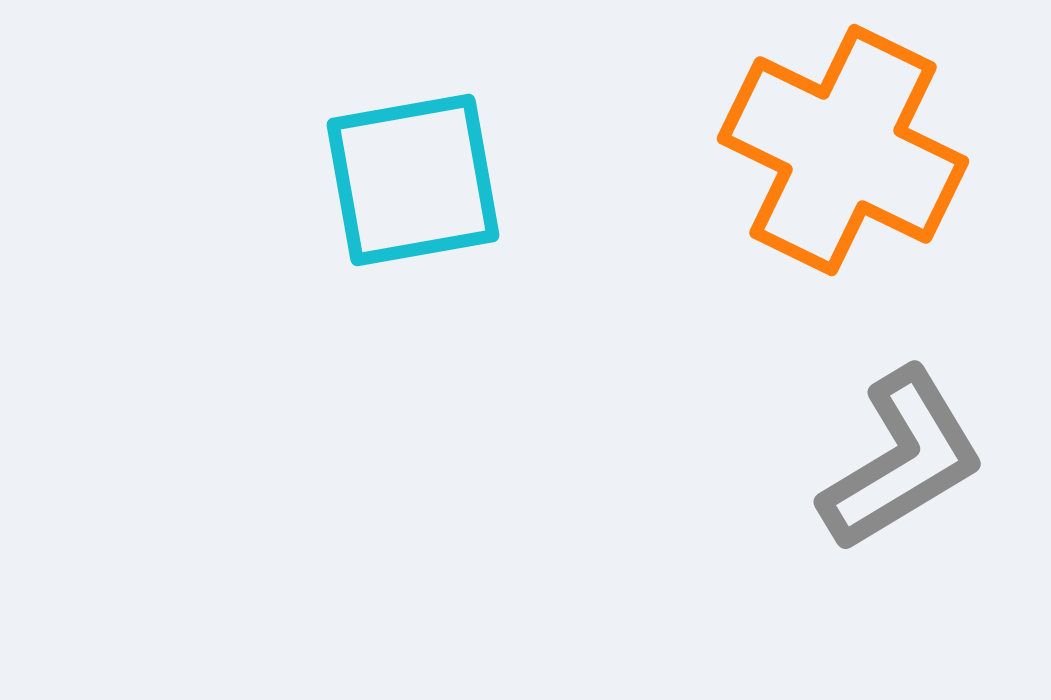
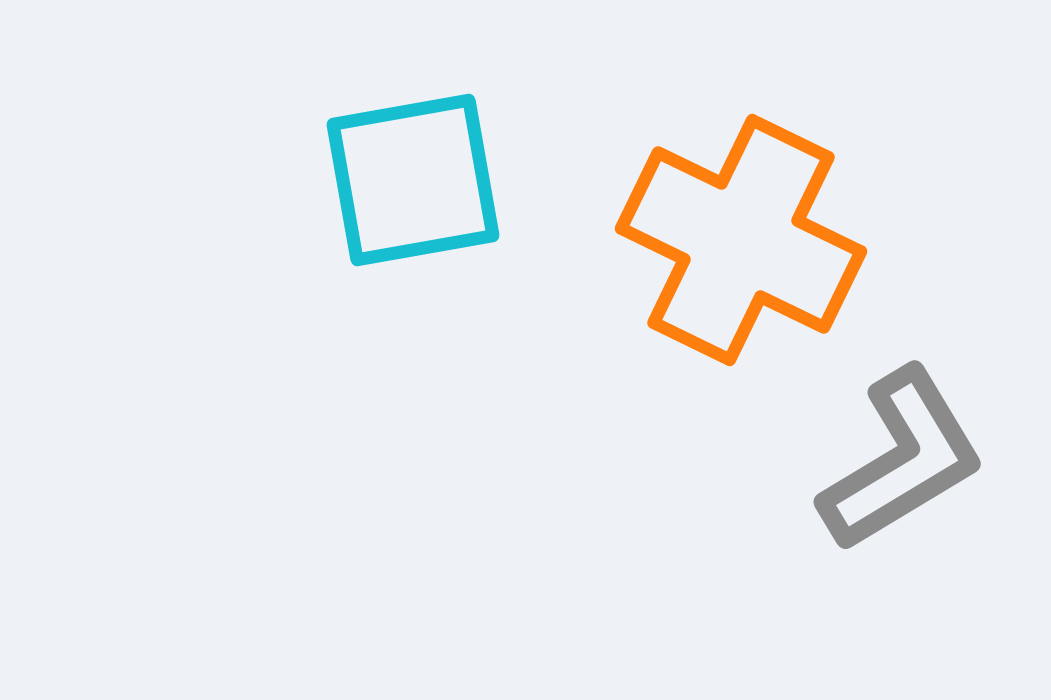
orange cross: moved 102 px left, 90 px down
